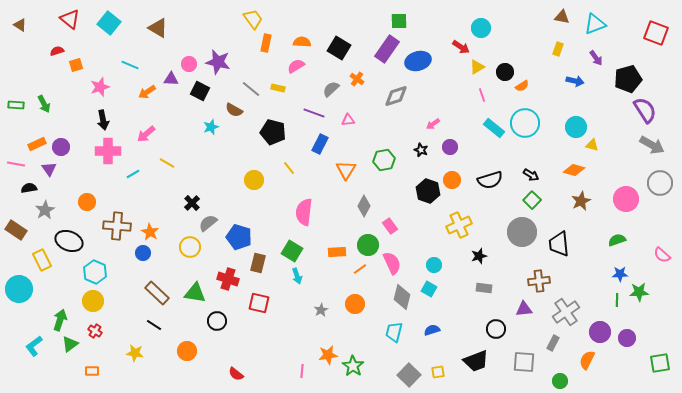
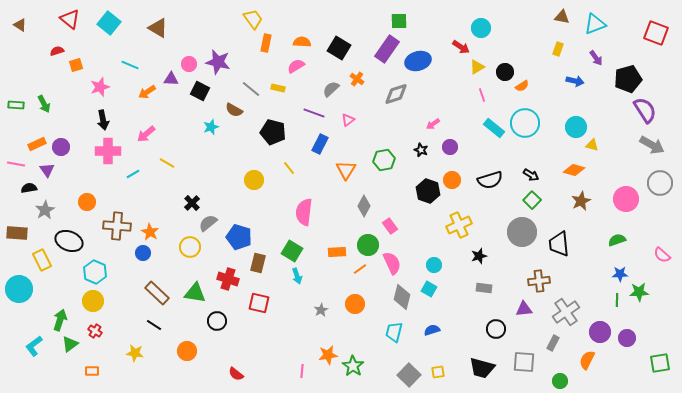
gray diamond at (396, 96): moved 2 px up
pink triangle at (348, 120): rotated 32 degrees counterclockwise
purple triangle at (49, 169): moved 2 px left, 1 px down
brown rectangle at (16, 230): moved 1 px right, 3 px down; rotated 30 degrees counterclockwise
black trapezoid at (476, 361): moved 6 px right, 7 px down; rotated 36 degrees clockwise
